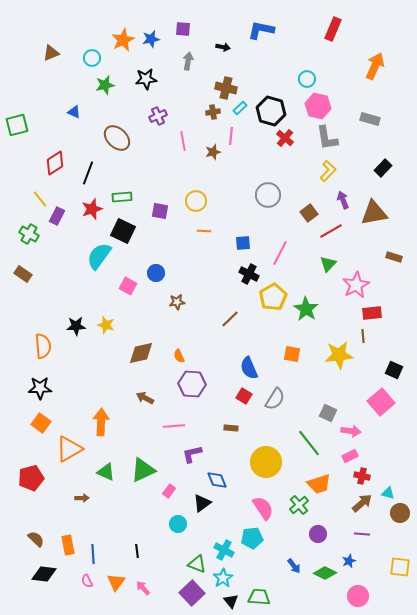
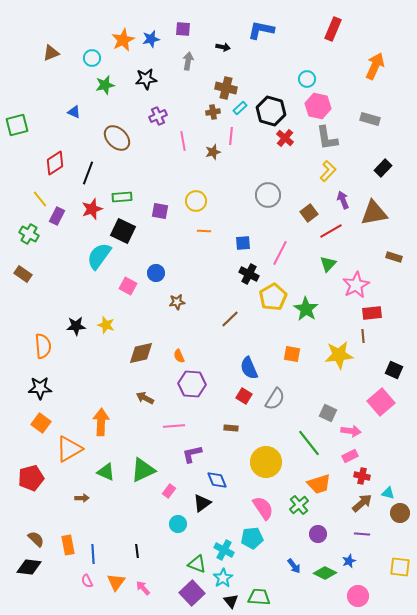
black diamond at (44, 574): moved 15 px left, 7 px up
